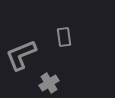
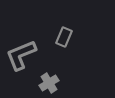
gray rectangle: rotated 30 degrees clockwise
